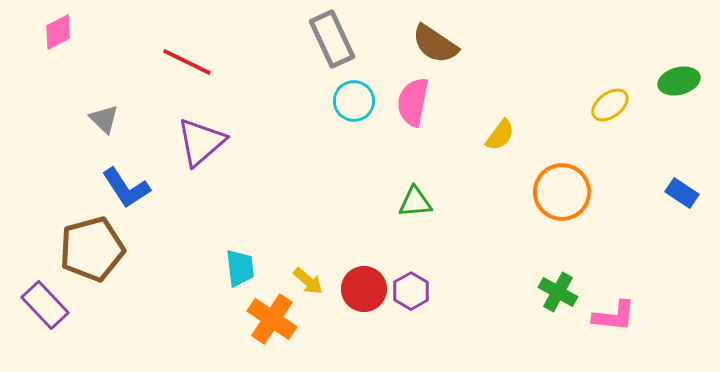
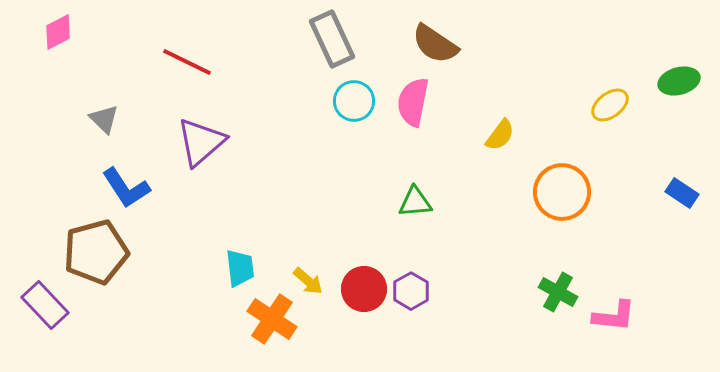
brown pentagon: moved 4 px right, 3 px down
